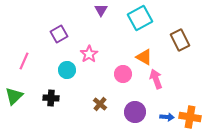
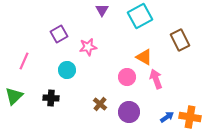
purple triangle: moved 1 px right
cyan square: moved 2 px up
pink star: moved 1 px left, 7 px up; rotated 24 degrees clockwise
pink circle: moved 4 px right, 3 px down
purple circle: moved 6 px left
blue arrow: rotated 40 degrees counterclockwise
